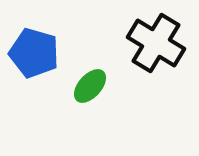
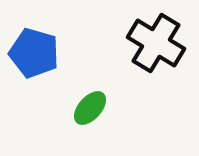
green ellipse: moved 22 px down
